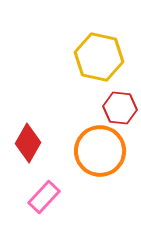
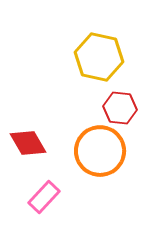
red diamond: rotated 60 degrees counterclockwise
